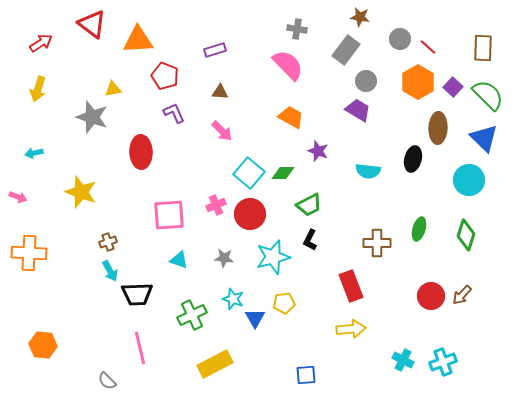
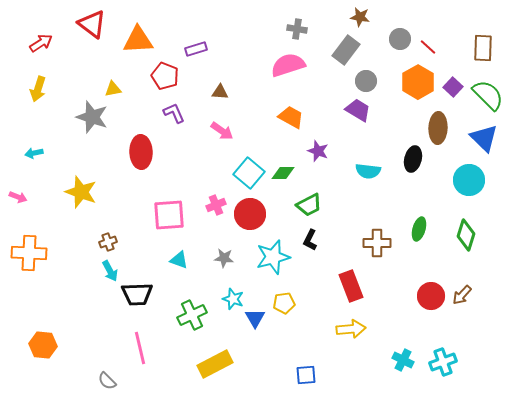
purple rectangle at (215, 50): moved 19 px left, 1 px up
pink semicircle at (288, 65): rotated 64 degrees counterclockwise
pink arrow at (222, 131): rotated 10 degrees counterclockwise
